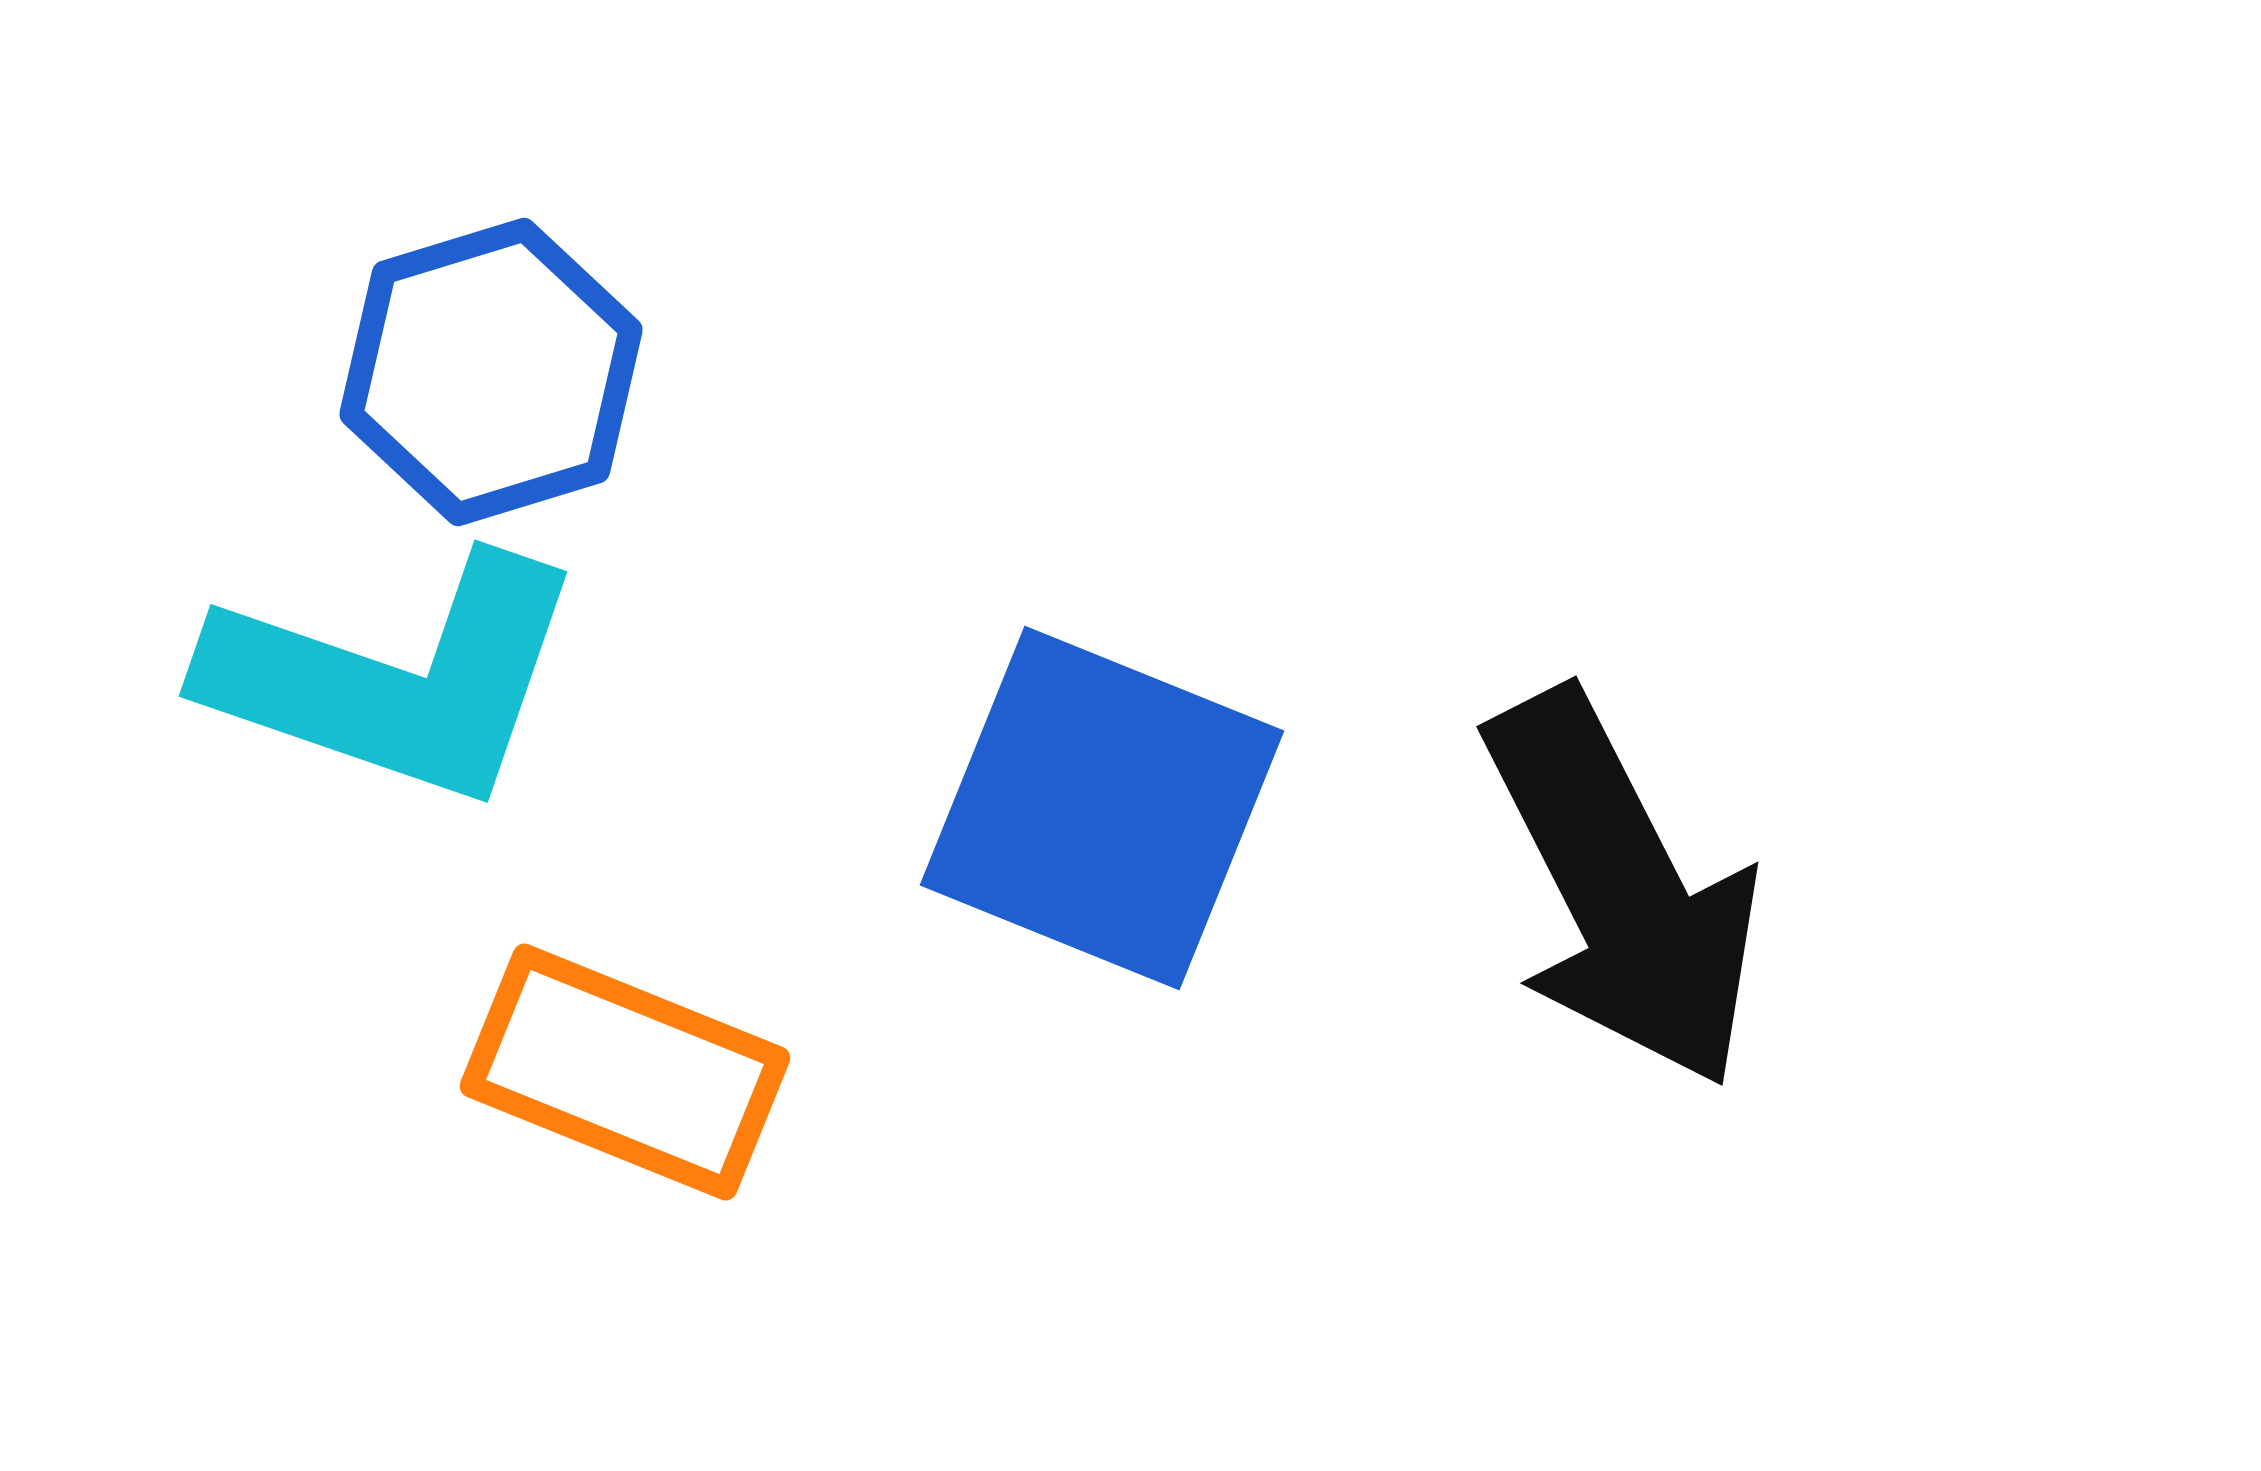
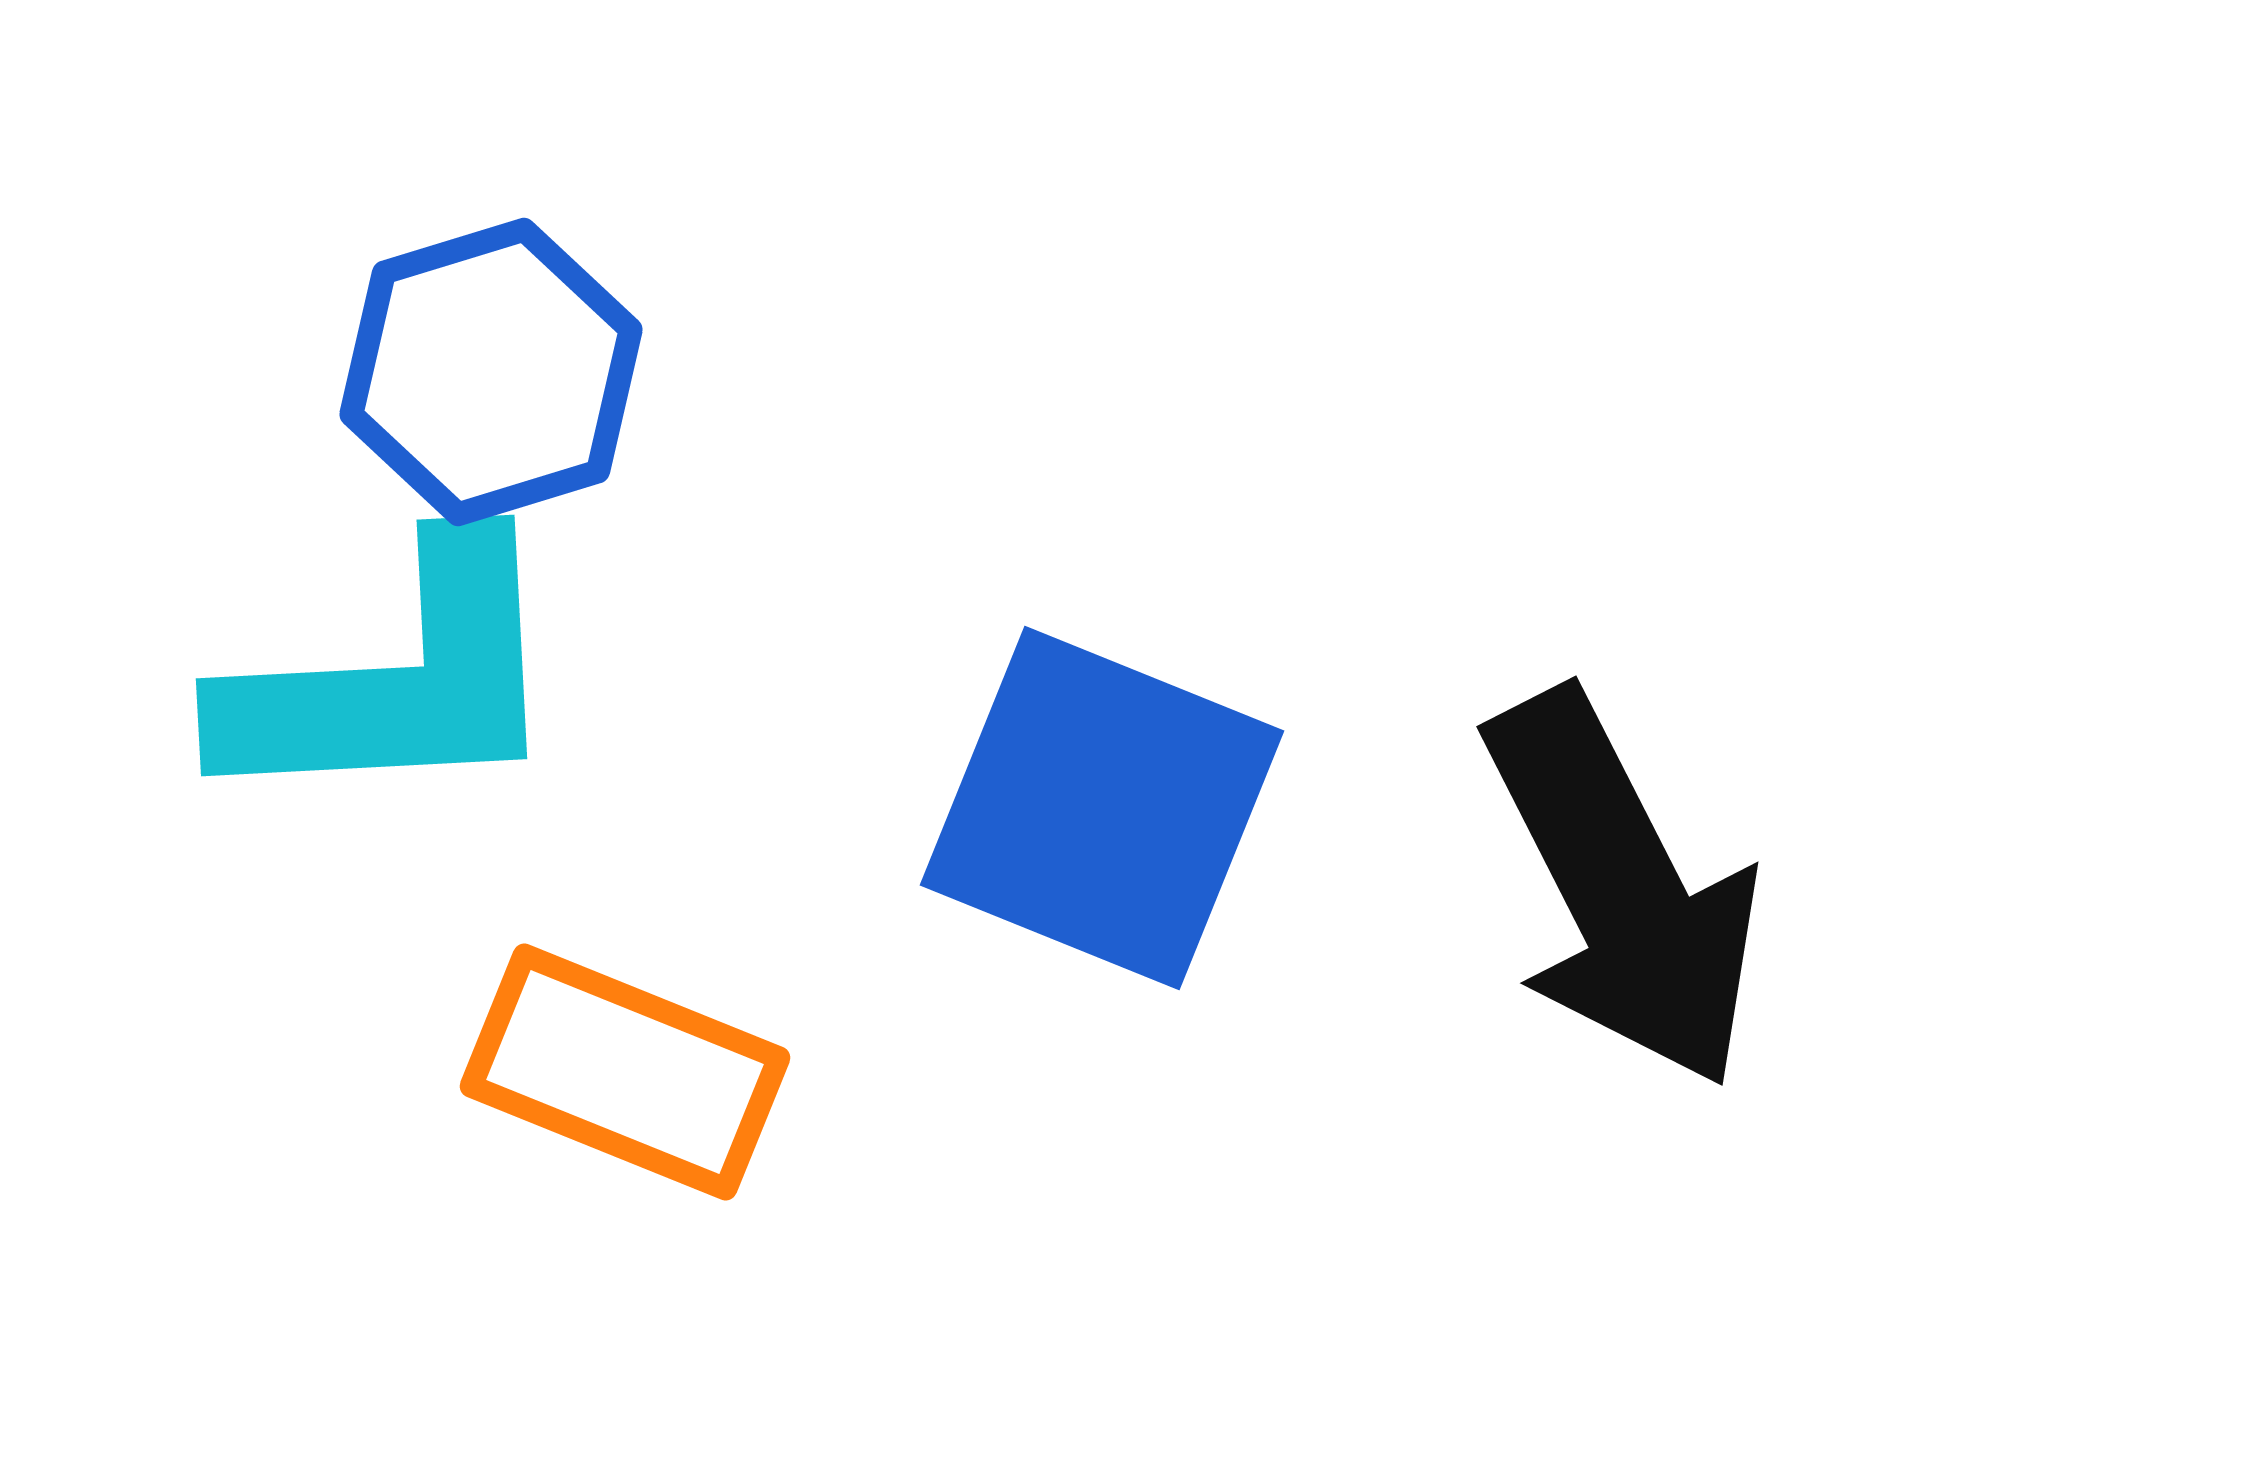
cyan L-shape: rotated 22 degrees counterclockwise
